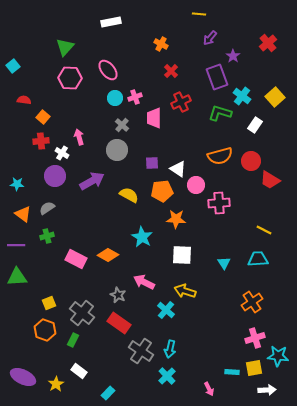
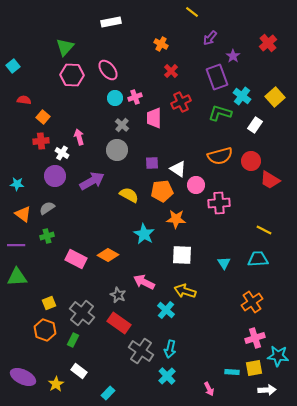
yellow line at (199, 14): moved 7 px left, 2 px up; rotated 32 degrees clockwise
pink hexagon at (70, 78): moved 2 px right, 3 px up
cyan star at (142, 237): moved 2 px right, 3 px up
